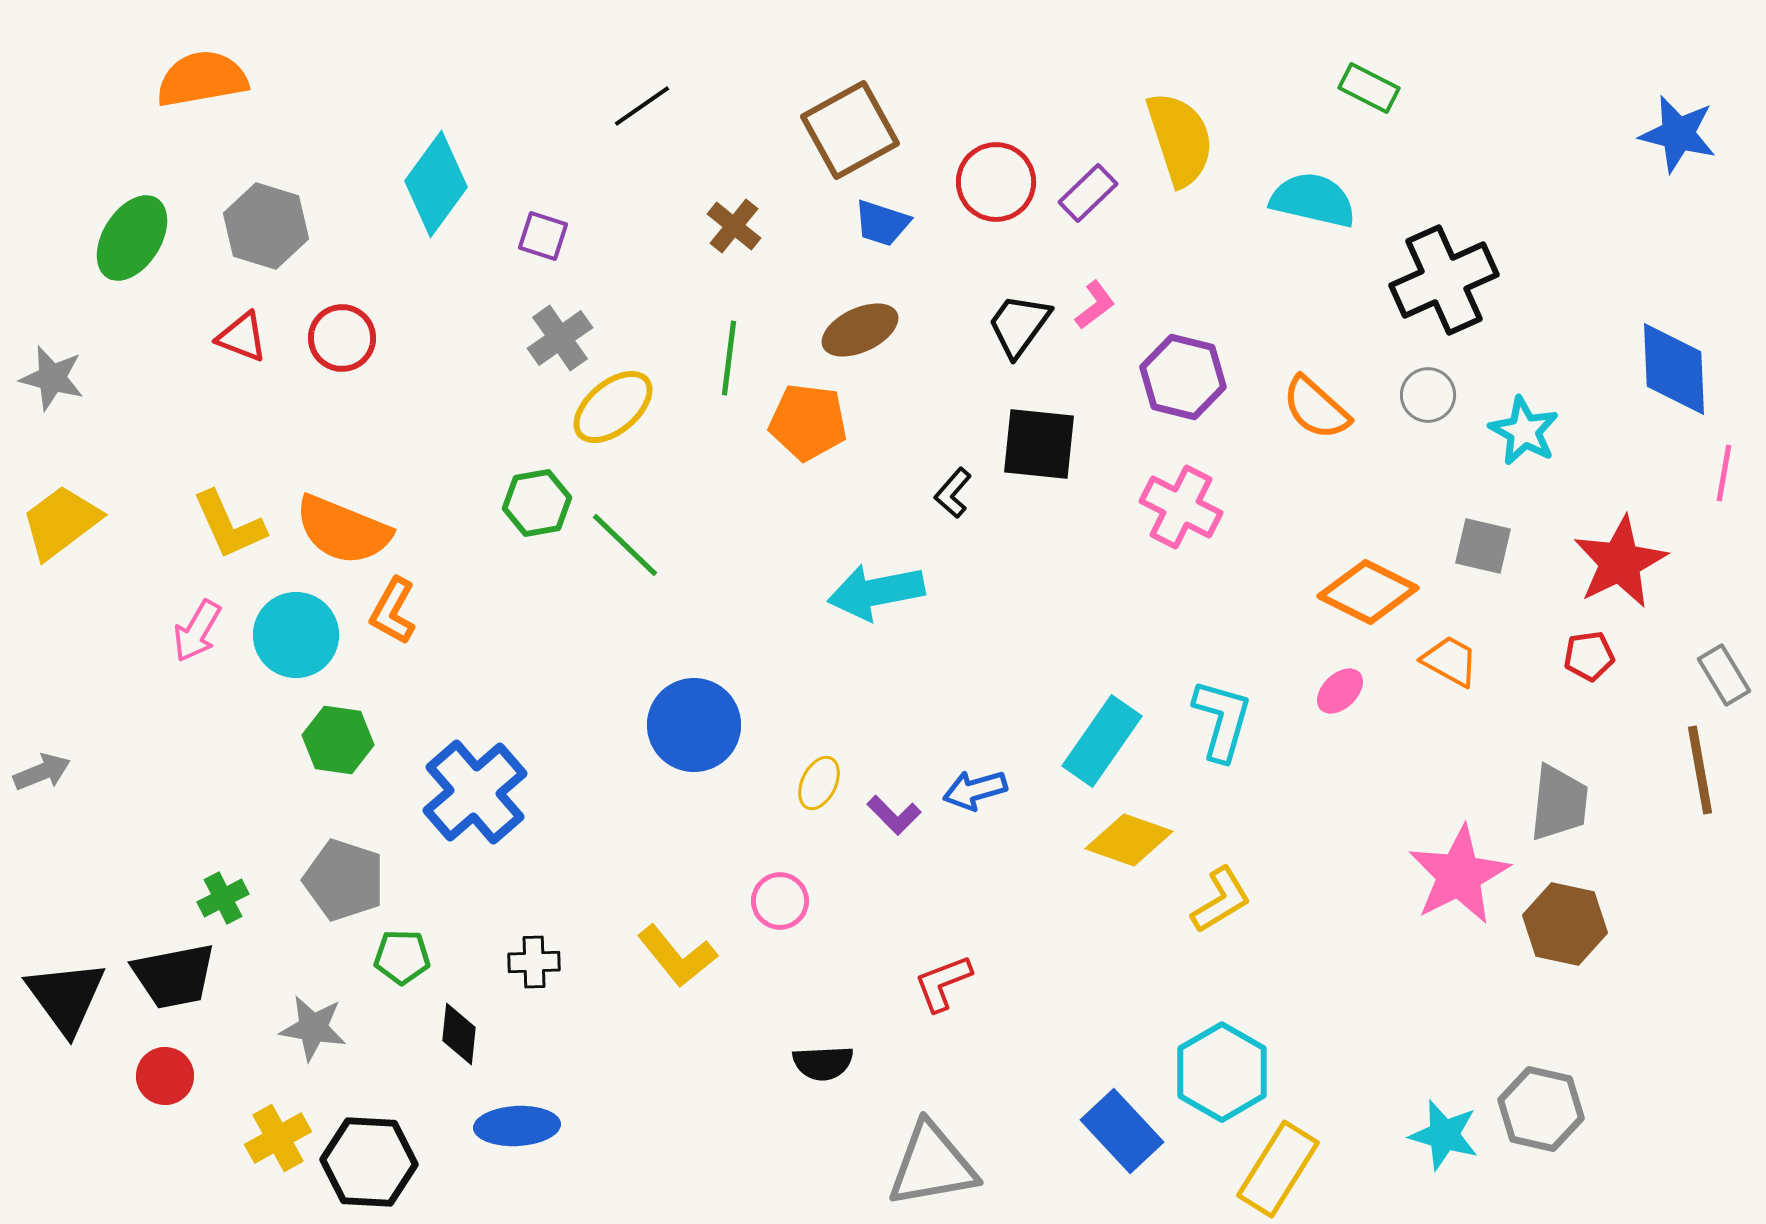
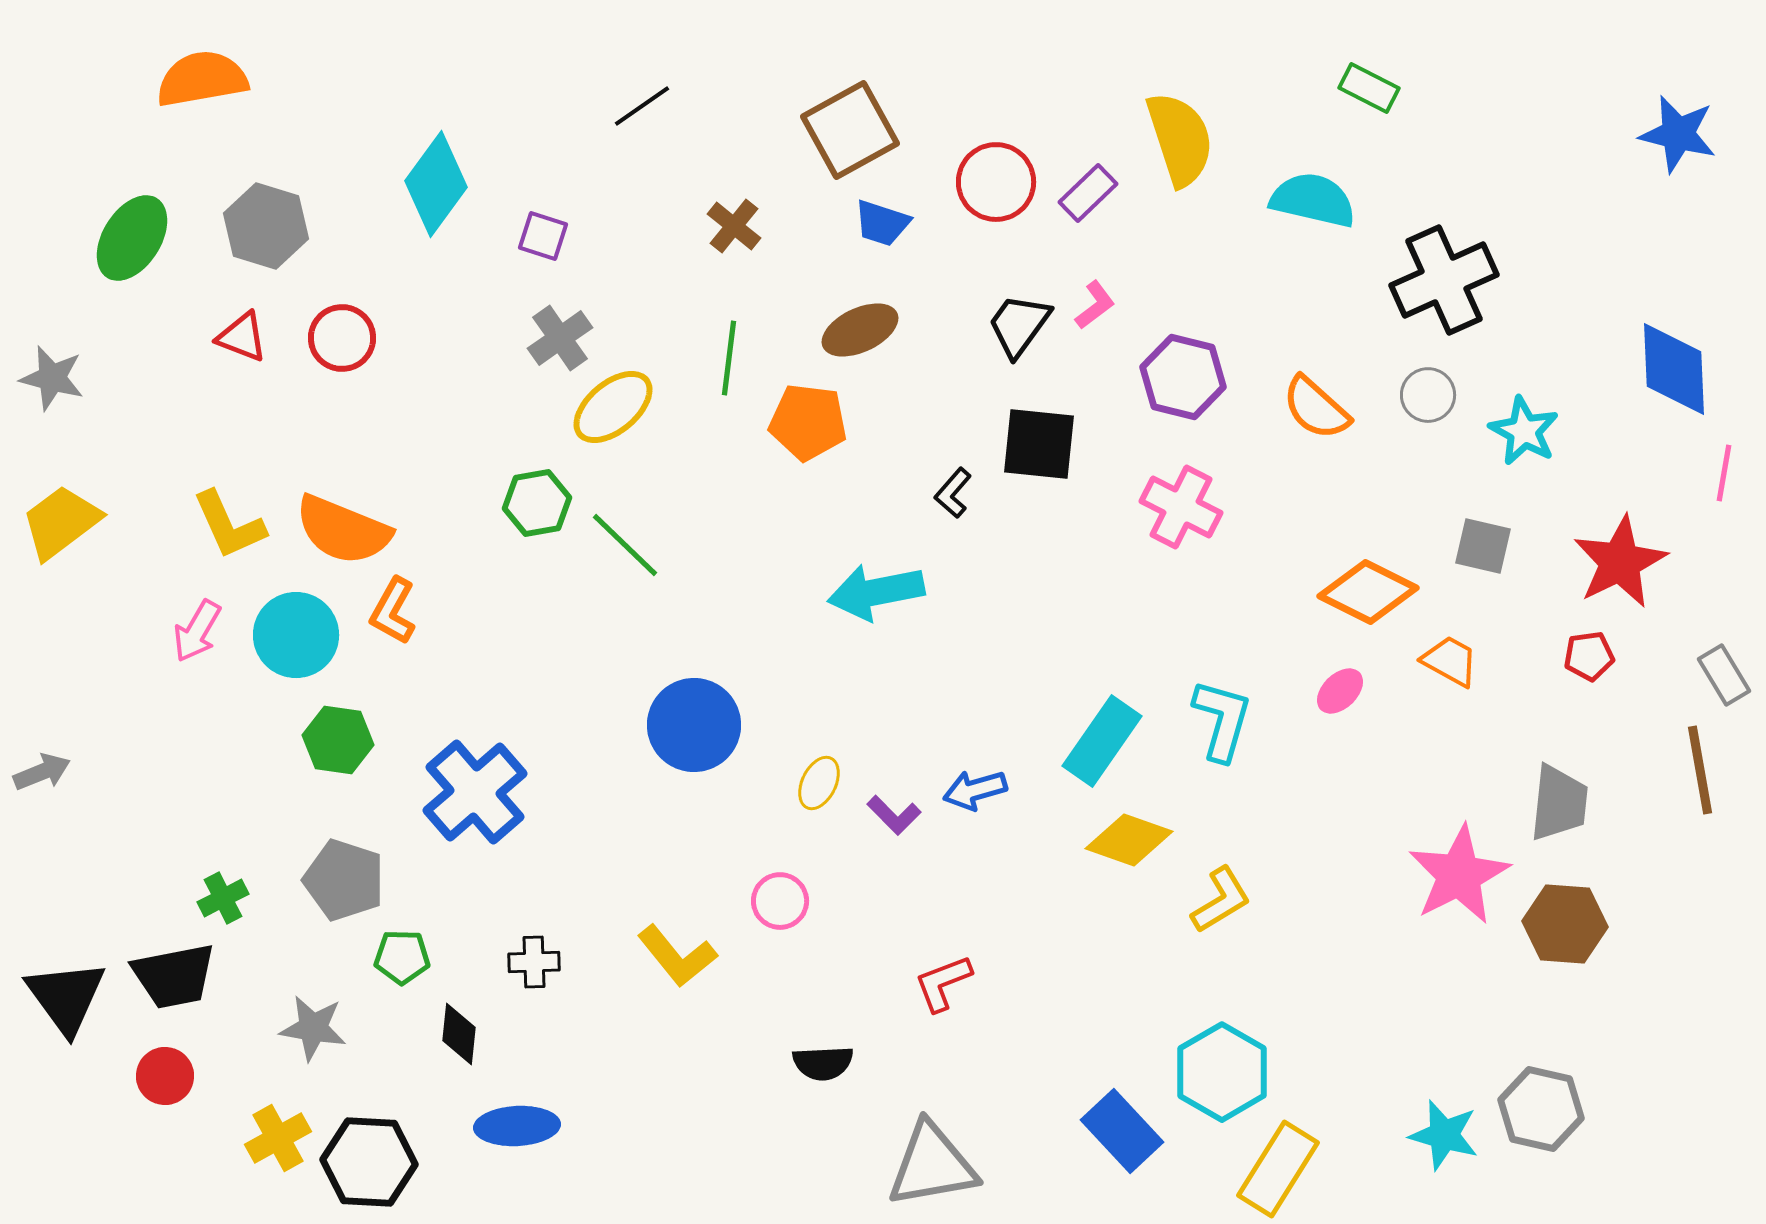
brown hexagon at (1565, 924): rotated 8 degrees counterclockwise
